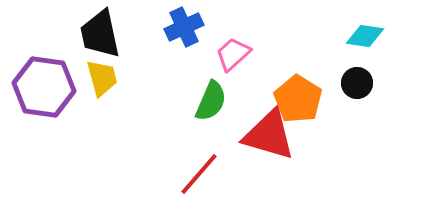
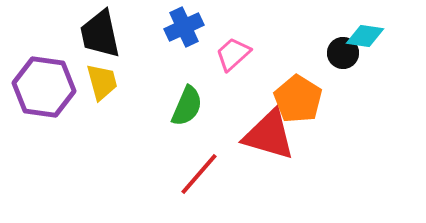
yellow trapezoid: moved 4 px down
black circle: moved 14 px left, 30 px up
green semicircle: moved 24 px left, 5 px down
